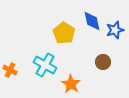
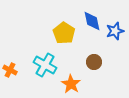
blue star: moved 1 px down
brown circle: moved 9 px left
